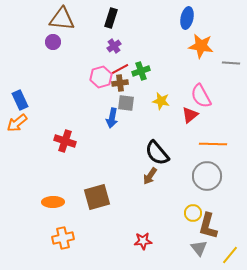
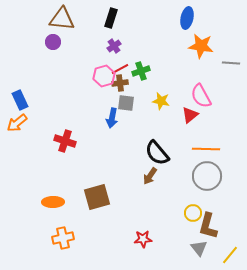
pink hexagon: moved 3 px right, 1 px up
orange line: moved 7 px left, 5 px down
red star: moved 2 px up
